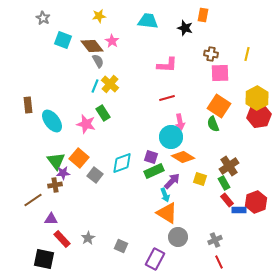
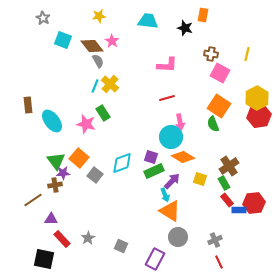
pink square at (220, 73): rotated 30 degrees clockwise
red hexagon at (256, 202): moved 2 px left, 1 px down; rotated 15 degrees clockwise
orange triangle at (167, 213): moved 3 px right, 2 px up
